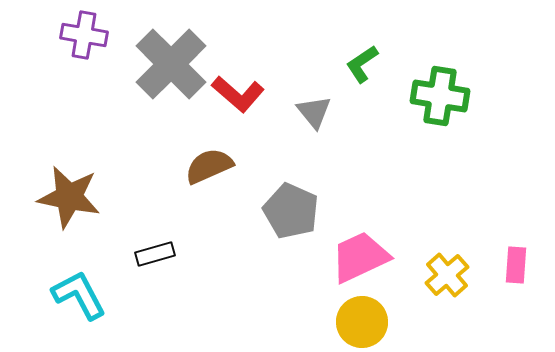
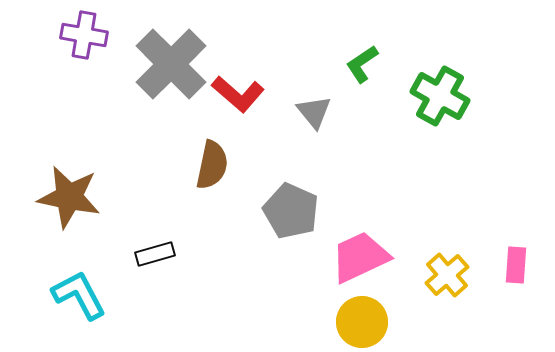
green cross: rotated 20 degrees clockwise
brown semicircle: moved 3 px right, 1 px up; rotated 126 degrees clockwise
